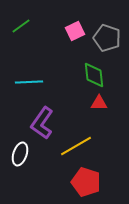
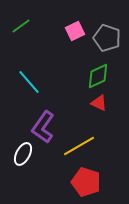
green diamond: moved 4 px right, 1 px down; rotated 72 degrees clockwise
cyan line: rotated 52 degrees clockwise
red triangle: rotated 24 degrees clockwise
purple L-shape: moved 1 px right, 4 px down
yellow line: moved 3 px right
white ellipse: moved 3 px right; rotated 10 degrees clockwise
